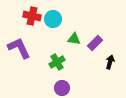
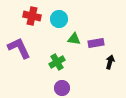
cyan circle: moved 6 px right
purple rectangle: moved 1 px right; rotated 35 degrees clockwise
